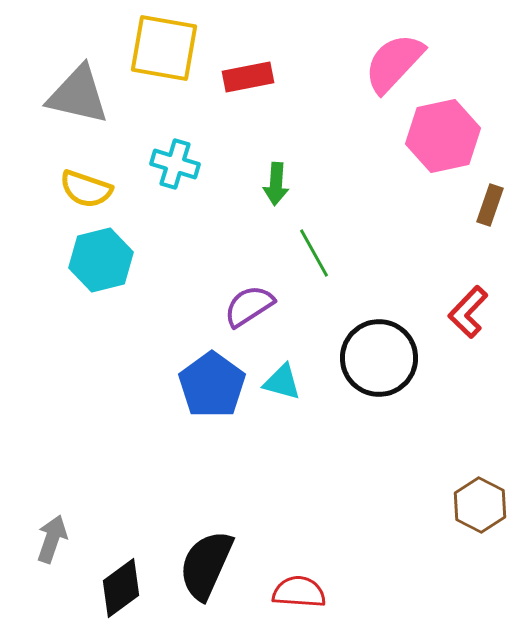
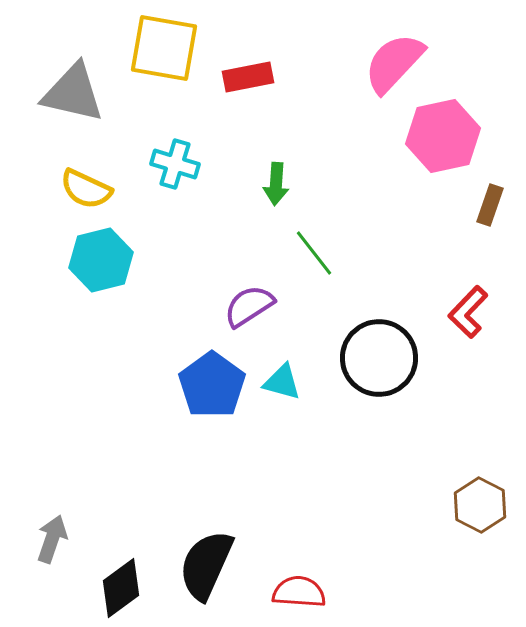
gray triangle: moved 5 px left, 2 px up
yellow semicircle: rotated 6 degrees clockwise
green line: rotated 9 degrees counterclockwise
